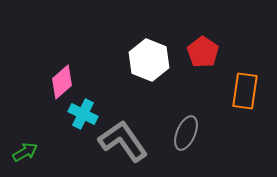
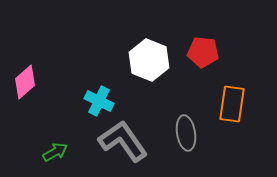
red pentagon: rotated 28 degrees counterclockwise
pink diamond: moved 37 px left
orange rectangle: moved 13 px left, 13 px down
cyan cross: moved 16 px right, 13 px up
gray ellipse: rotated 32 degrees counterclockwise
green arrow: moved 30 px right
